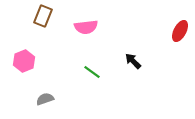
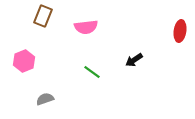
red ellipse: rotated 20 degrees counterclockwise
black arrow: moved 1 px right, 1 px up; rotated 78 degrees counterclockwise
